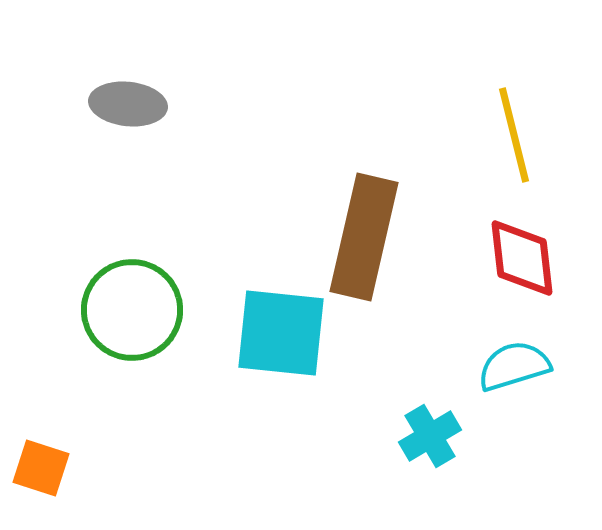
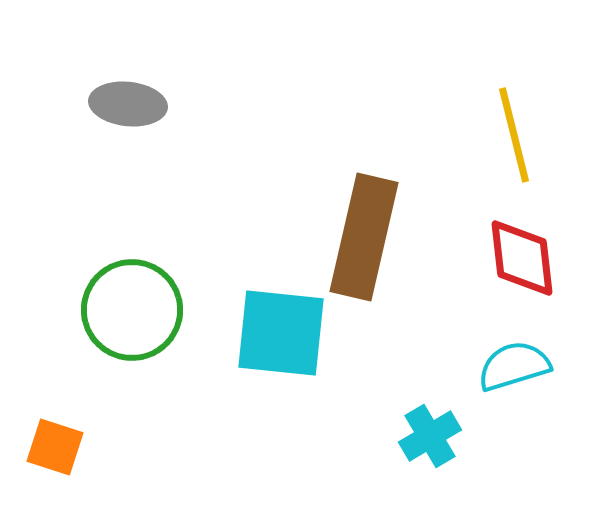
orange square: moved 14 px right, 21 px up
